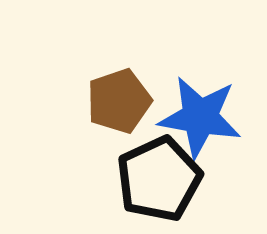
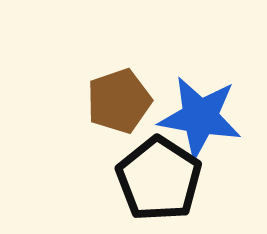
black pentagon: rotated 14 degrees counterclockwise
